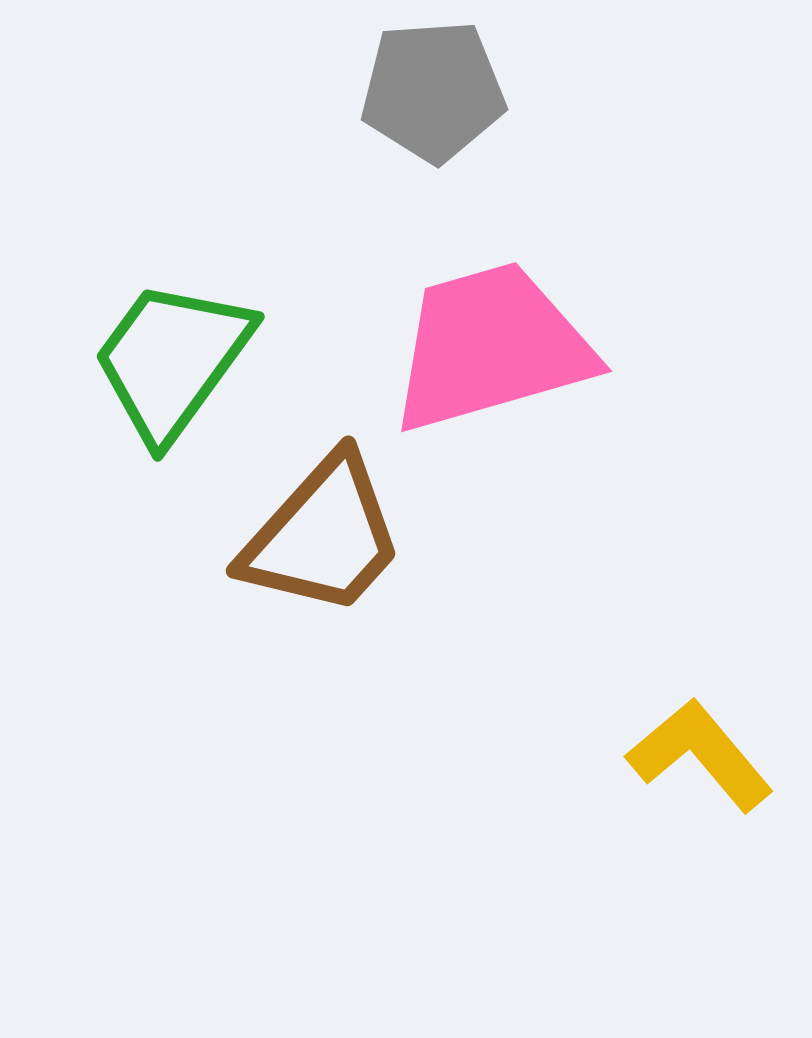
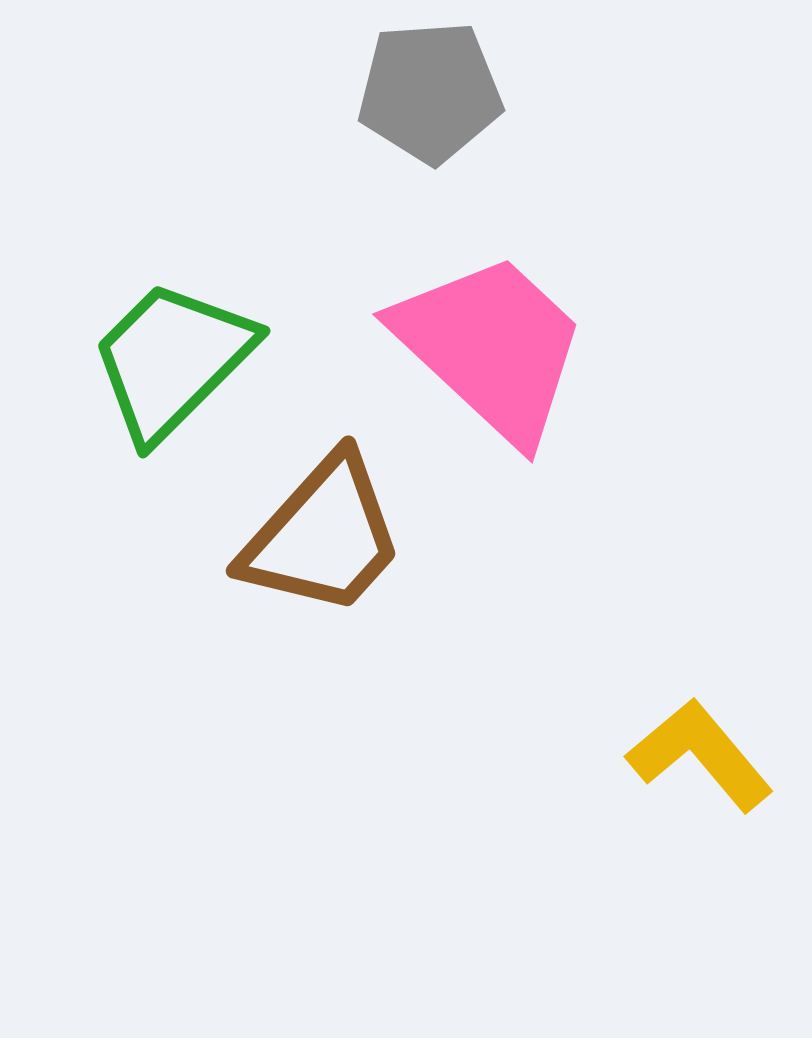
gray pentagon: moved 3 px left, 1 px down
pink trapezoid: rotated 59 degrees clockwise
green trapezoid: rotated 9 degrees clockwise
